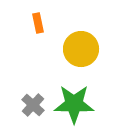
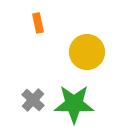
yellow circle: moved 6 px right, 3 px down
gray cross: moved 5 px up
